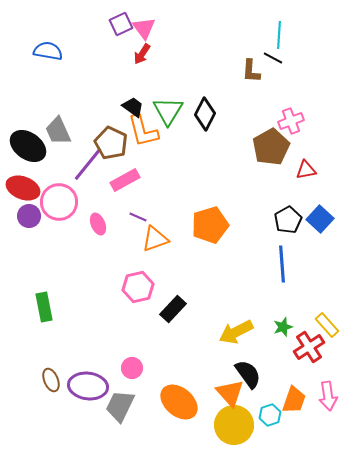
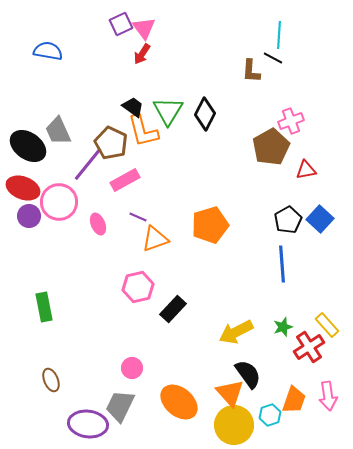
purple ellipse at (88, 386): moved 38 px down
